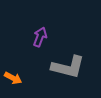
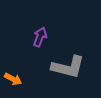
orange arrow: moved 1 px down
